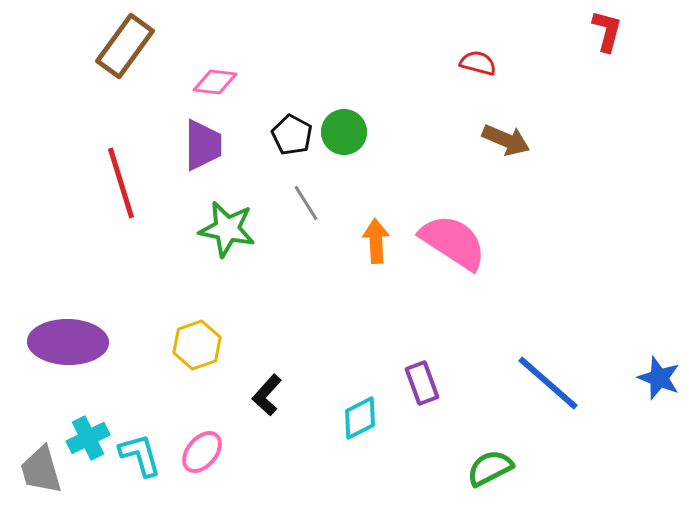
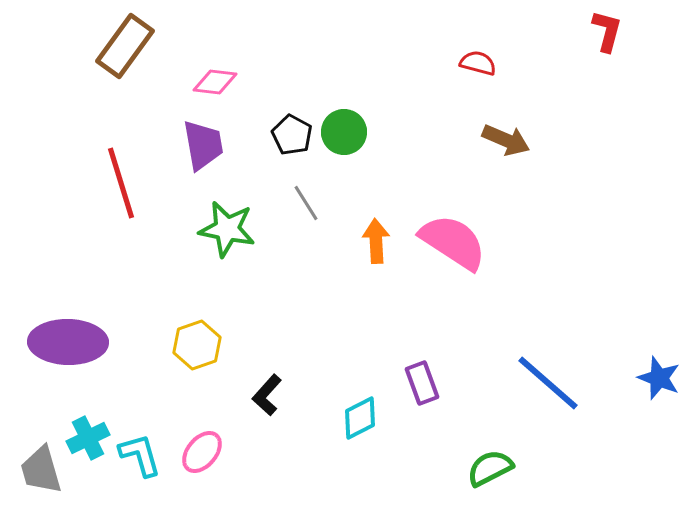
purple trapezoid: rotated 10 degrees counterclockwise
